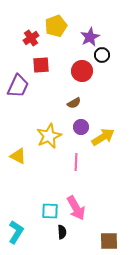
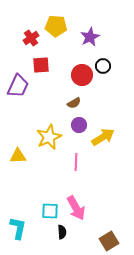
yellow pentagon: rotated 25 degrees clockwise
black circle: moved 1 px right, 11 px down
red circle: moved 4 px down
purple circle: moved 2 px left, 2 px up
yellow star: moved 1 px down
yellow triangle: rotated 30 degrees counterclockwise
cyan L-shape: moved 2 px right, 4 px up; rotated 20 degrees counterclockwise
brown square: rotated 30 degrees counterclockwise
